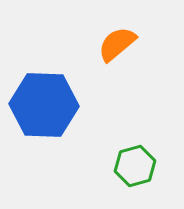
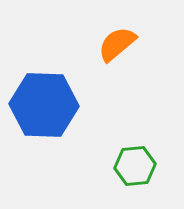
green hexagon: rotated 9 degrees clockwise
